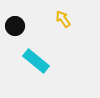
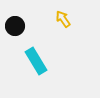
cyan rectangle: rotated 20 degrees clockwise
